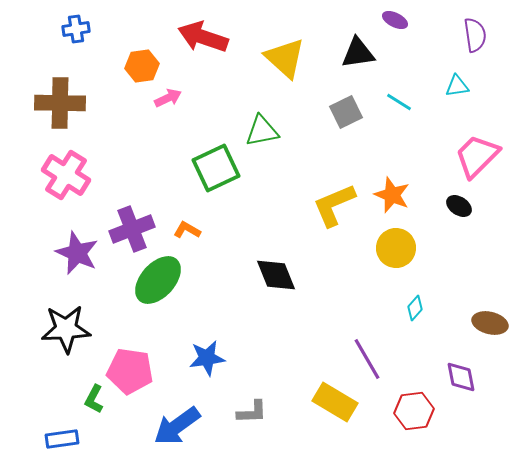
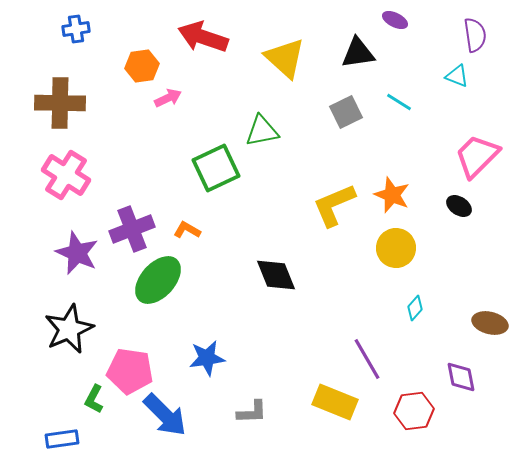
cyan triangle: moved 10 px up; rotated 30 degrees clockwise
black star: moved 3 px right; rotated 21 degrees counterclockwise
yellow rectangle: rotated 9 degrees counterclockwise
blue arrow: moved 12 px left, 11 px up; rotated 99 degrees counterclockwise
